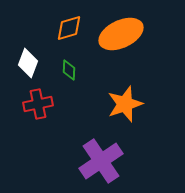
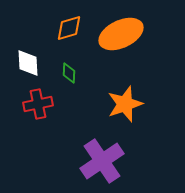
white diamond: rotated 24 degrees counterclockwise
green diamond: moved 3 px down
purple cross: moved 1 px right
